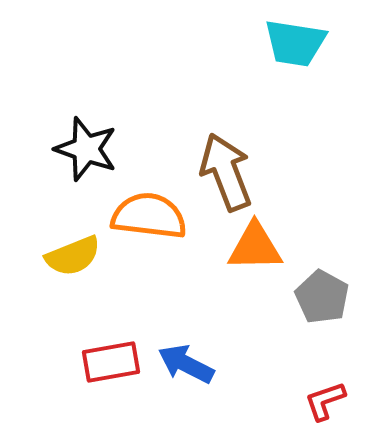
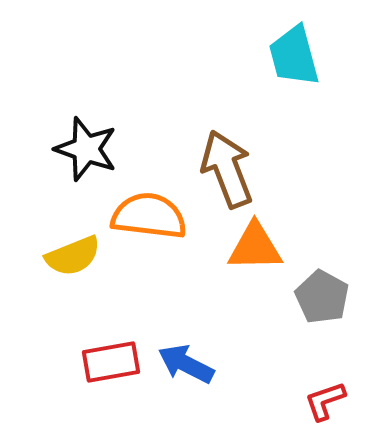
cyan trapezoid: moved 1 px left, 13 px down; rotated 66 degrees clockwise
brown arrow: moved 1 px right, 3 px up
